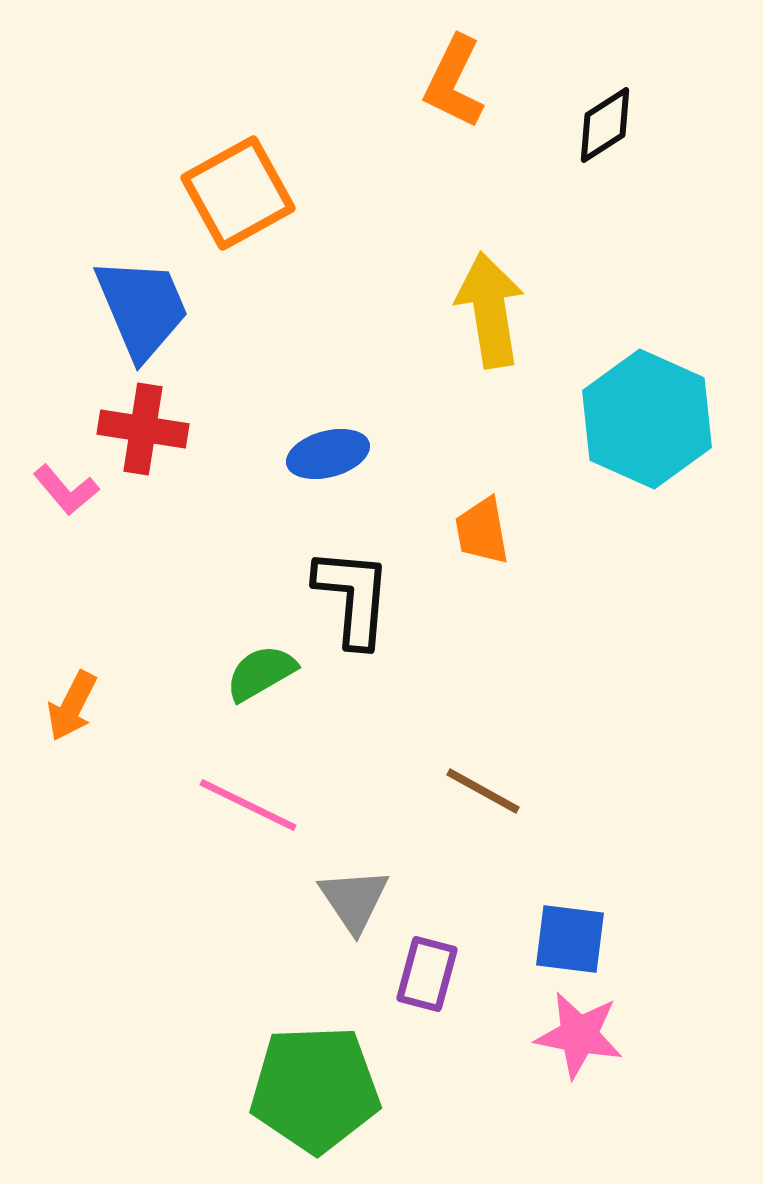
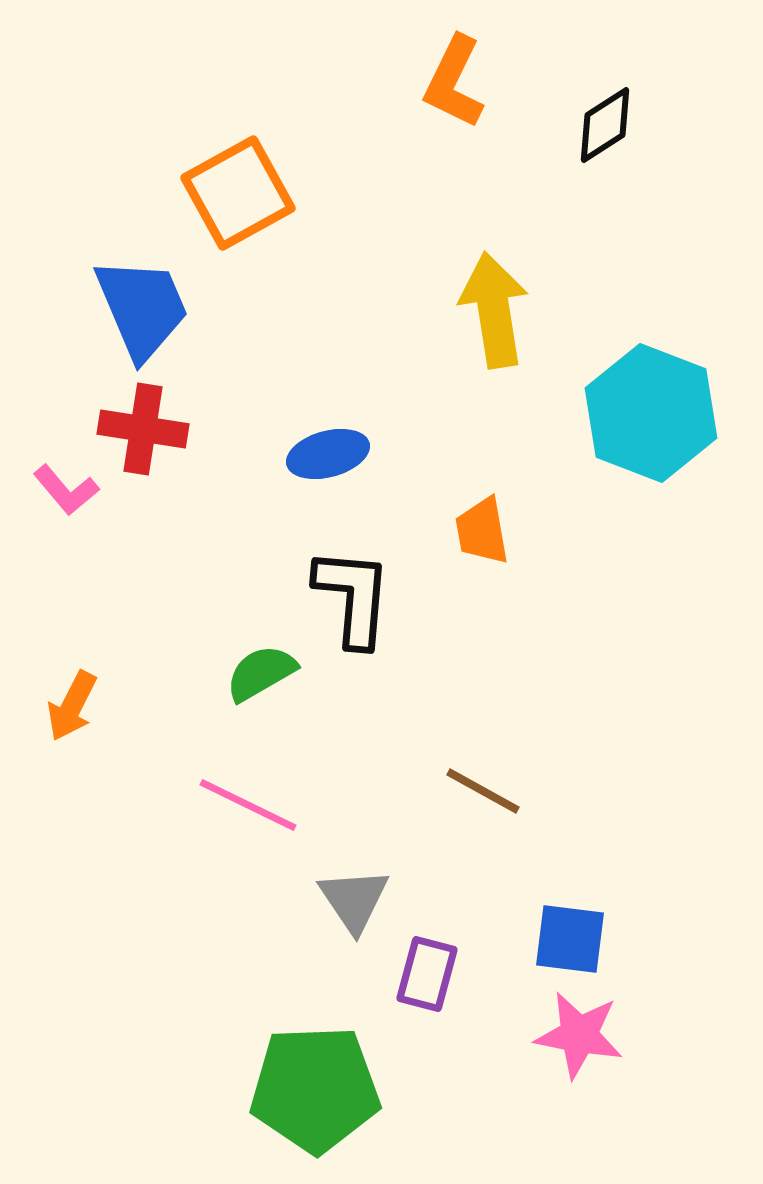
yellow arrow: moved 4 px right
cyan hexagon: moved 4 px right, 6 px up; rotated 3 degrees counterclockwise
